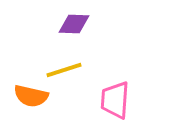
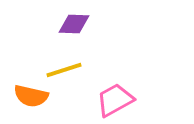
pink trapezoid: rotated 57 degrees clockwise
